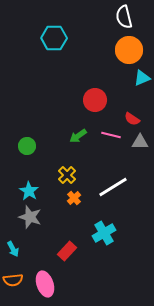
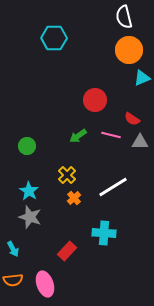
cyan cross: rotated 35 degrees clockwise
